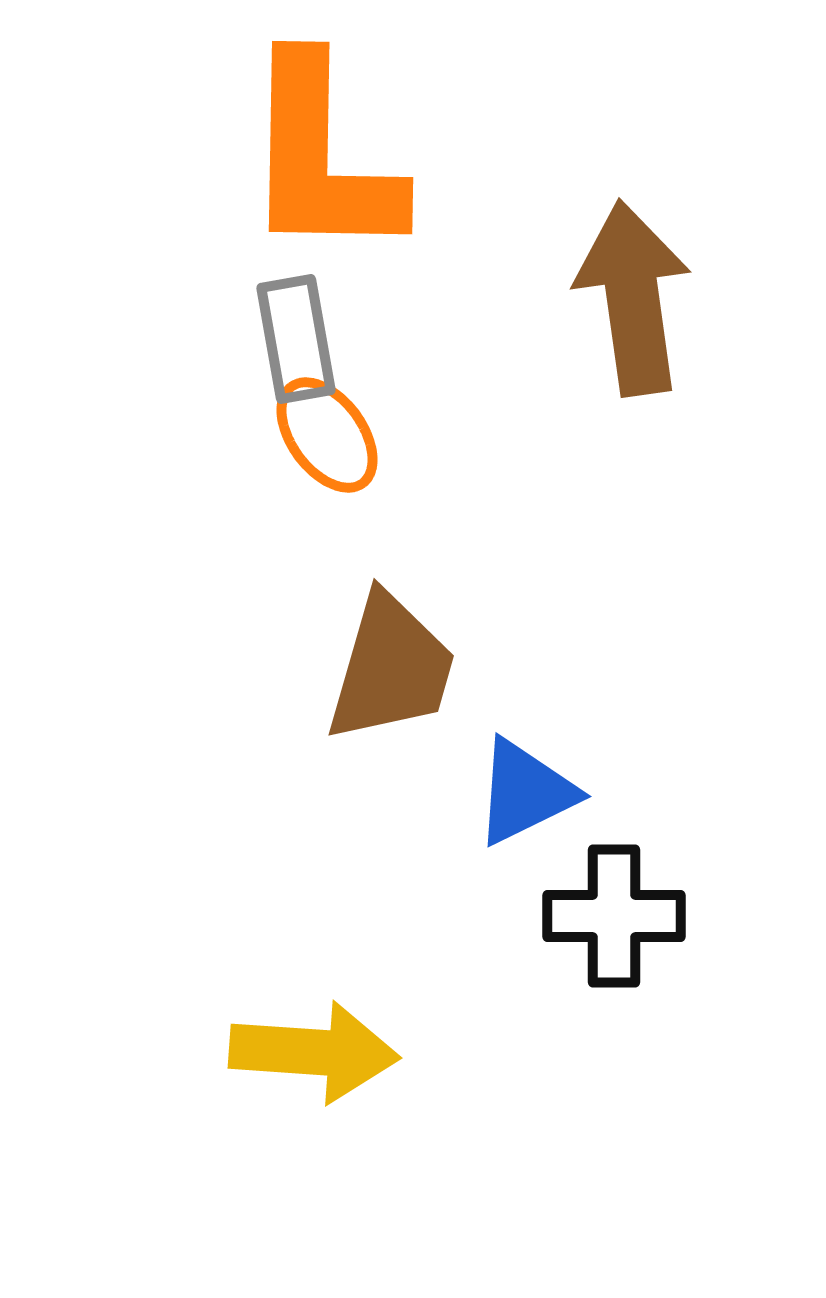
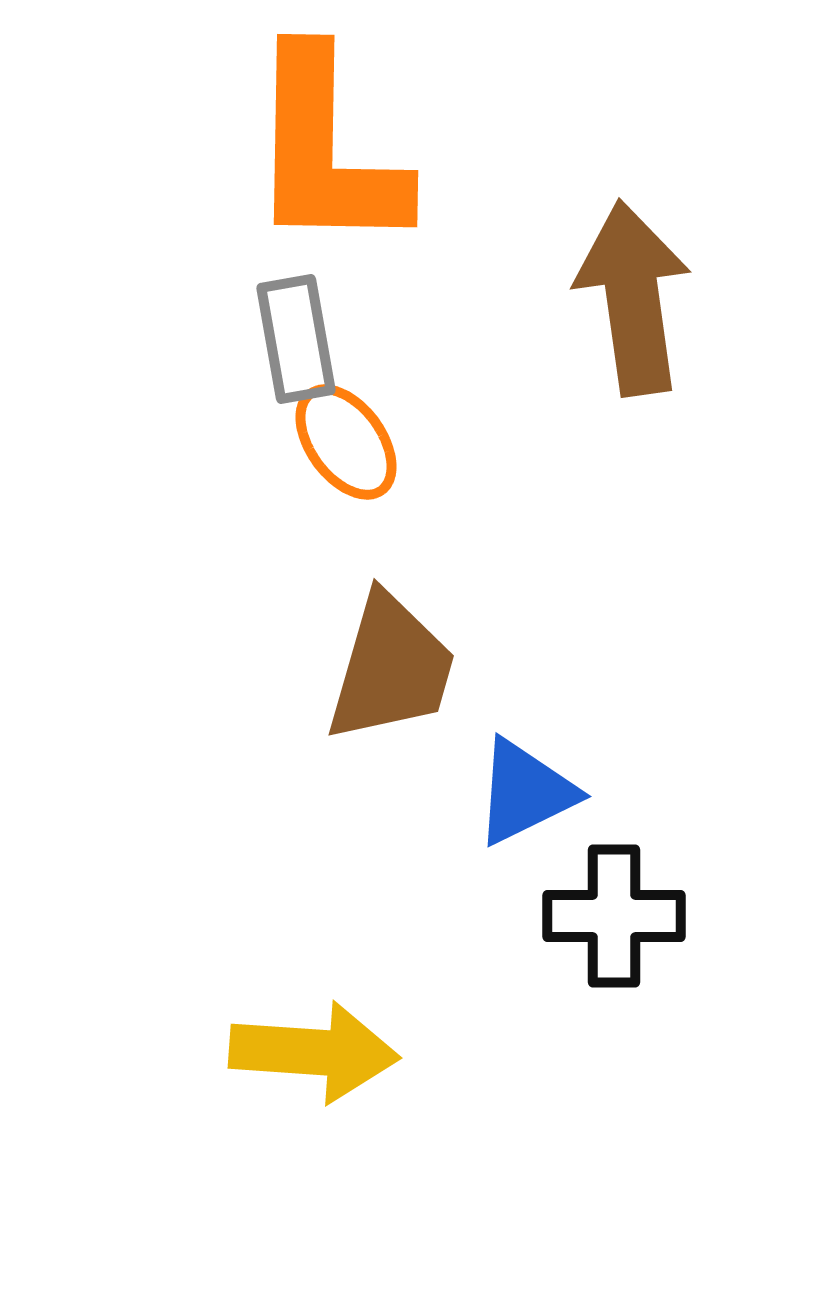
orange L-shape: moved 5 px right, 7 px up
orange ellipse: moved 19 px right, 7 px down
